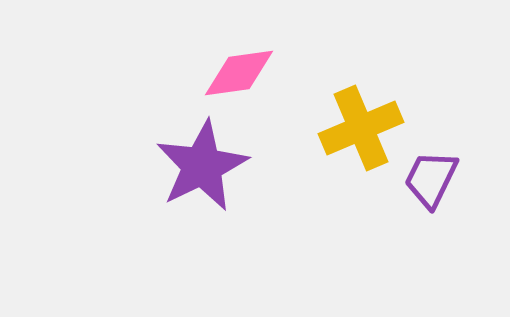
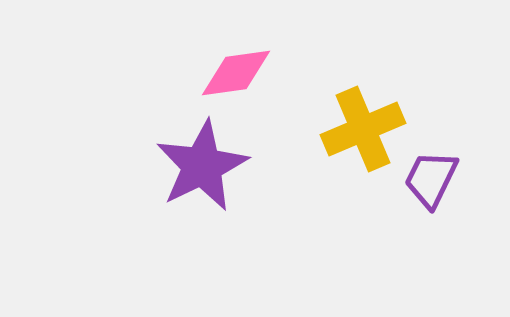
pink diamond: moved 3 px left
yellow cross: moved 2 px right, 1 px down
